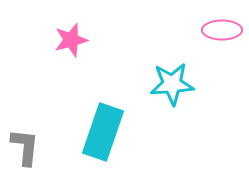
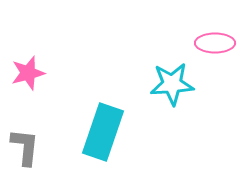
pink ellipse: moved 7 px left, 13 px down
pink star: moved 43 px left, 33 px down
